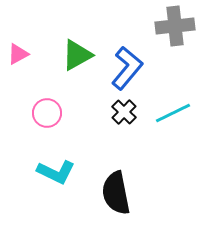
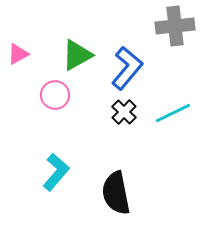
pink circle: moved 8 px right, 18 px up
cyan L-shape: rotated 75 degrees counterclockwise
